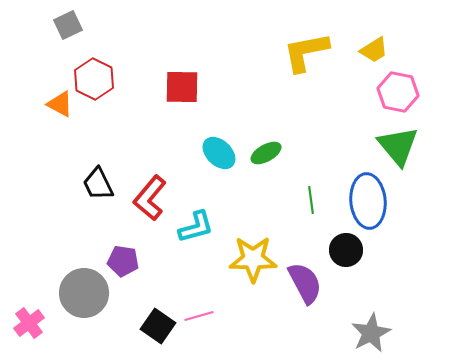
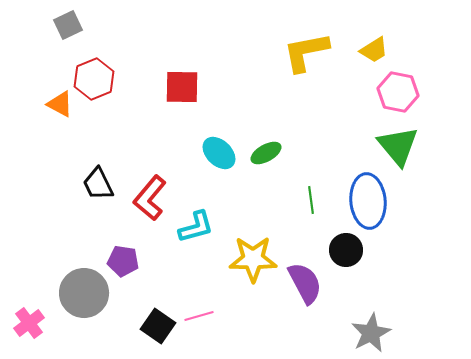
red hexagon: rotated 12 degrees clockwise
